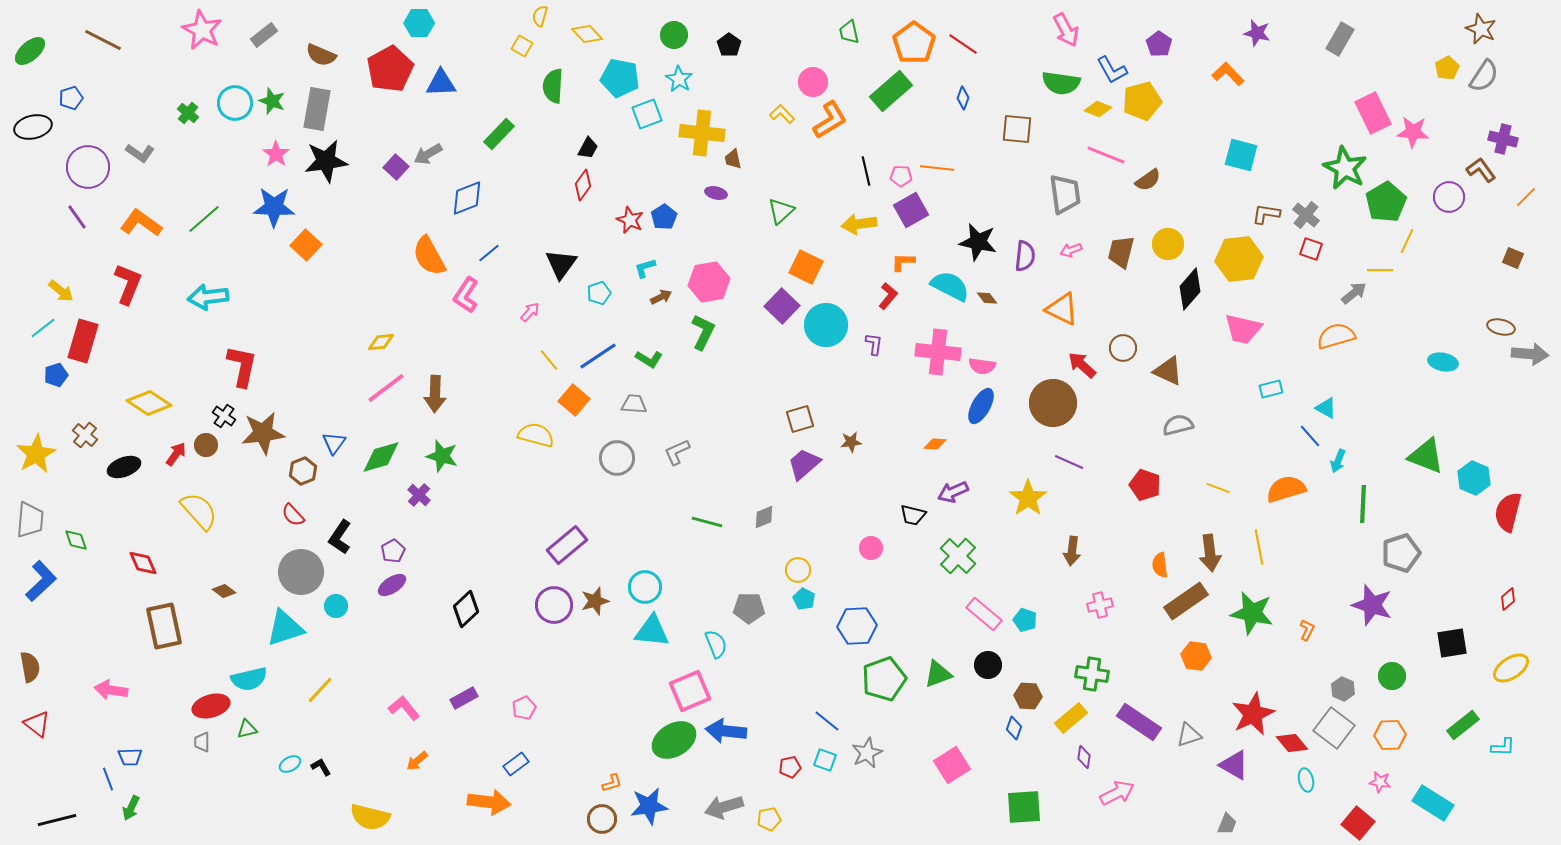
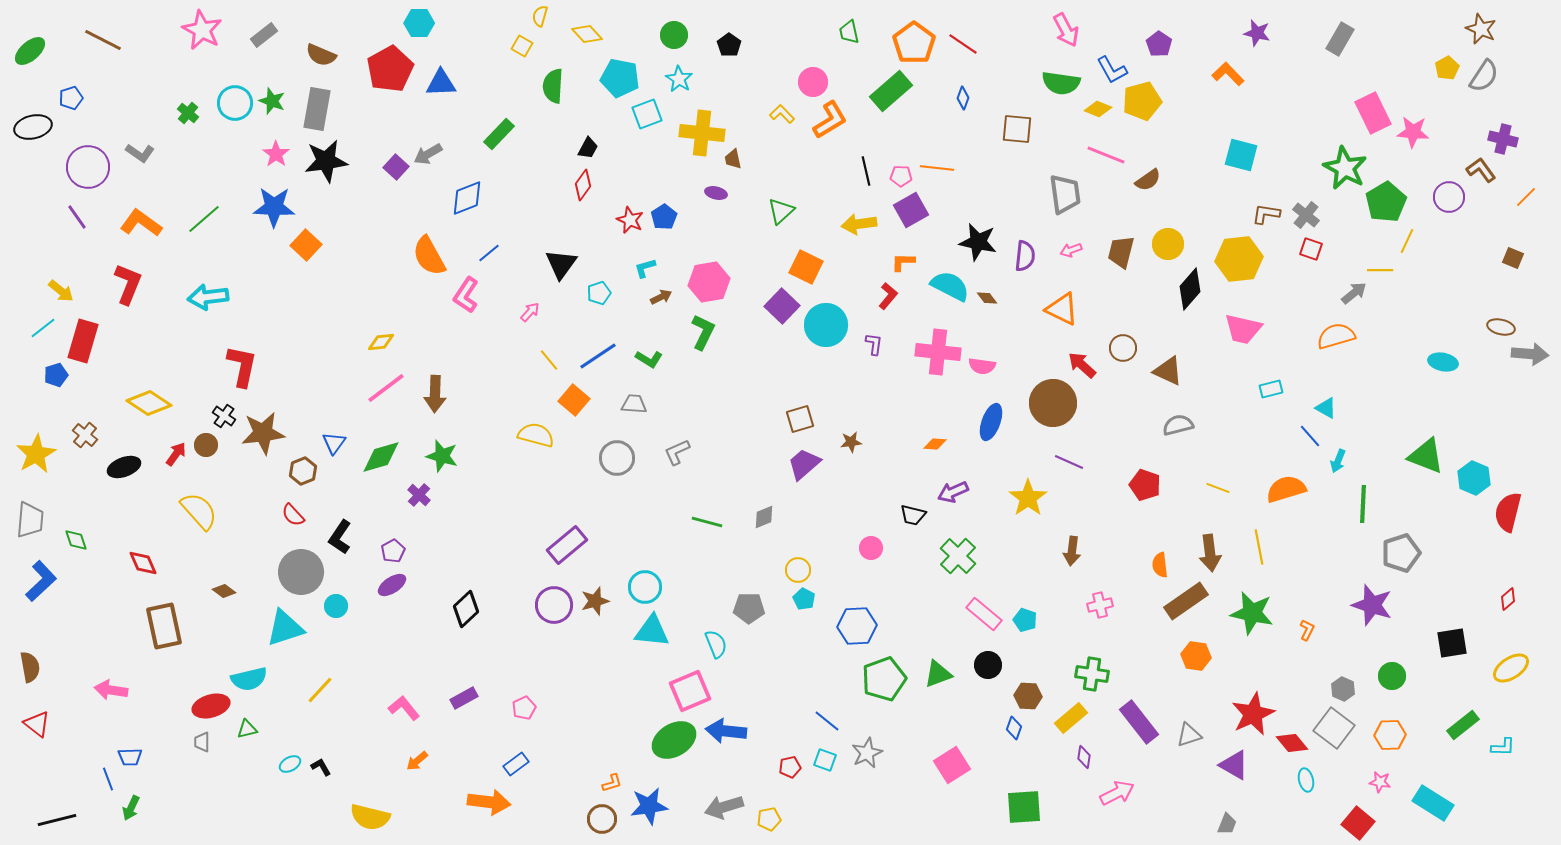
blue ellipse at (981, 406): moved 10 px right, 16 px down; rotated 9 degrees counterclockwise
purple rectangle at (1139, 722): rotated 18 degrees clockwise
